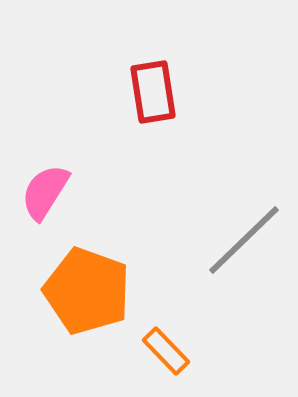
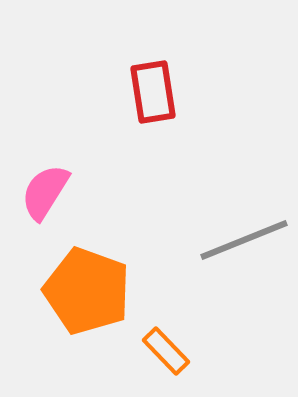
gray line: rotated 22 degrees clockwise
